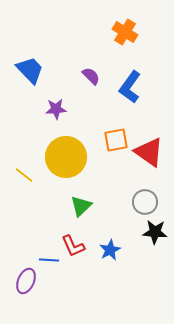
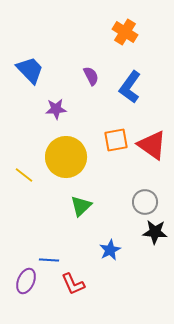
purple semicircle: rotated 18 degrees clockwise
red triangle: moved 3 px right, 7 px up
red L-shape: moved 38 px down
